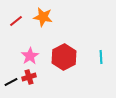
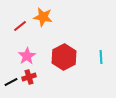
red line: moved 4 px right, 5 px down
pink star: moved 3 px left
